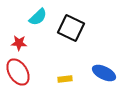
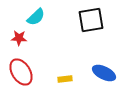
cyan semicircle: moved 2 px left
black square: moved 20 px right, 8 px up; rotated 36 degrees counterclockwise
red star: moved 5 px up
red ellipse: moved 3 px right
